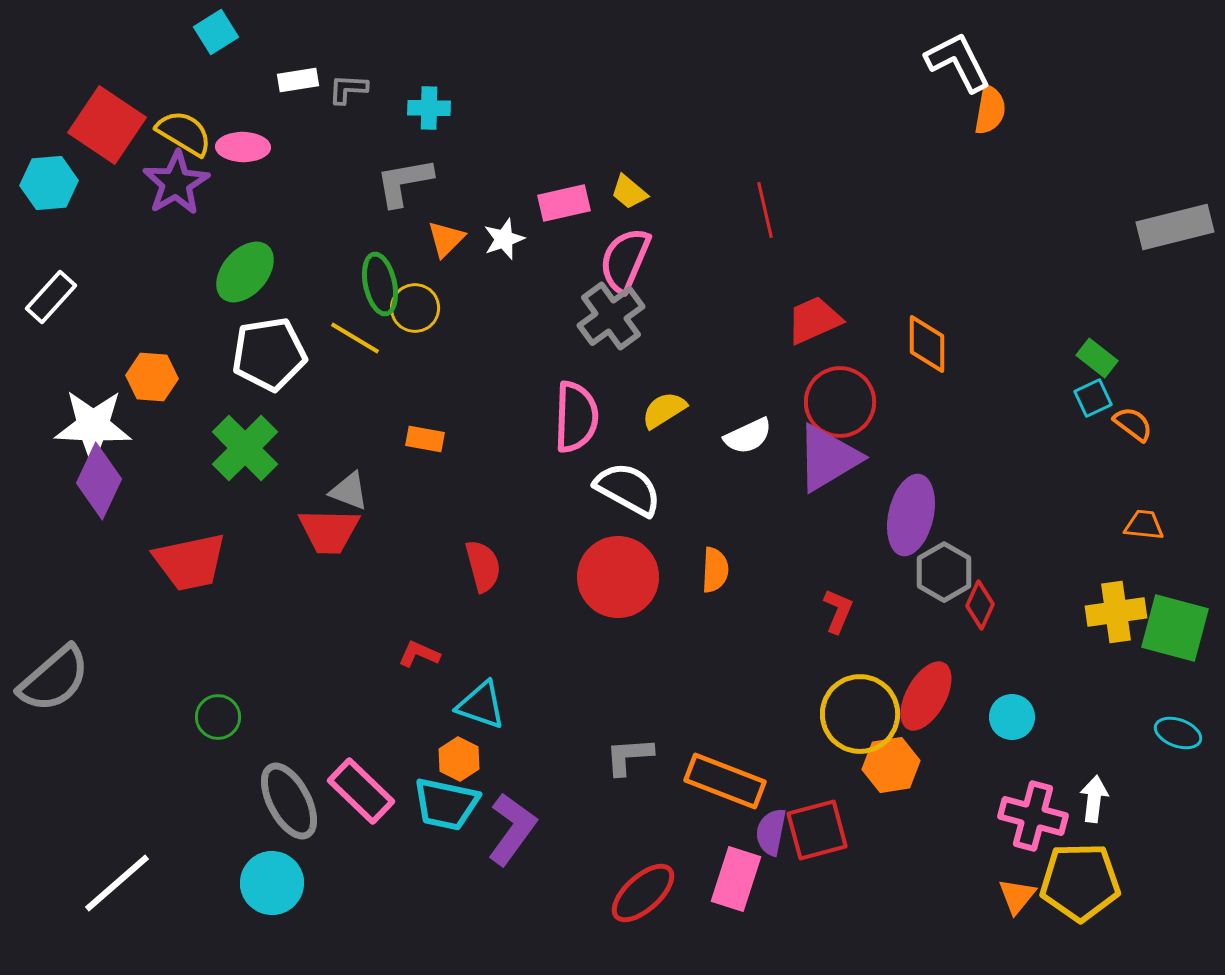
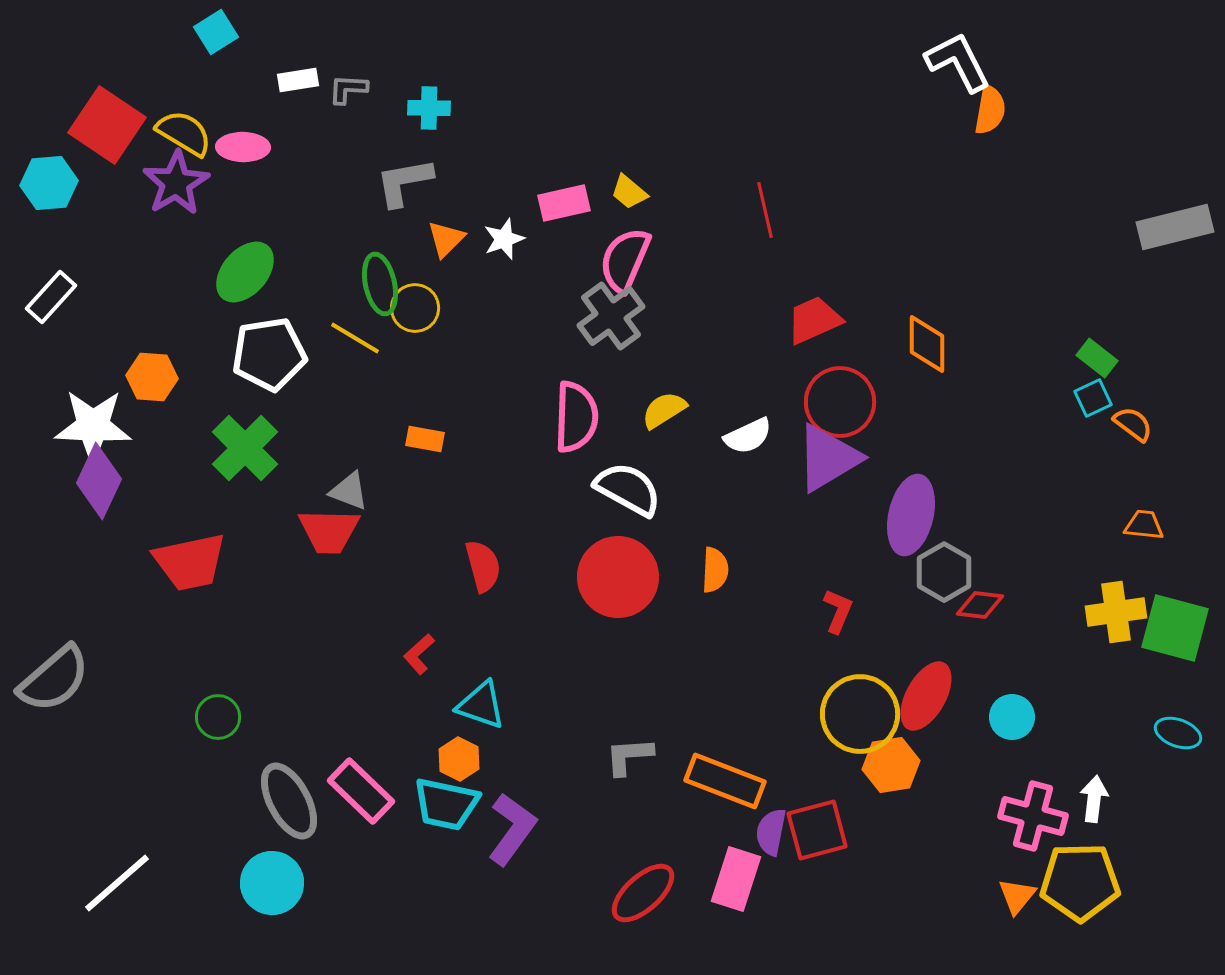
red diamond at (980, 605): rotated 72 degrees clockwise
red L-shape at (419, 654): rotated 66 degrees counterclockwise
